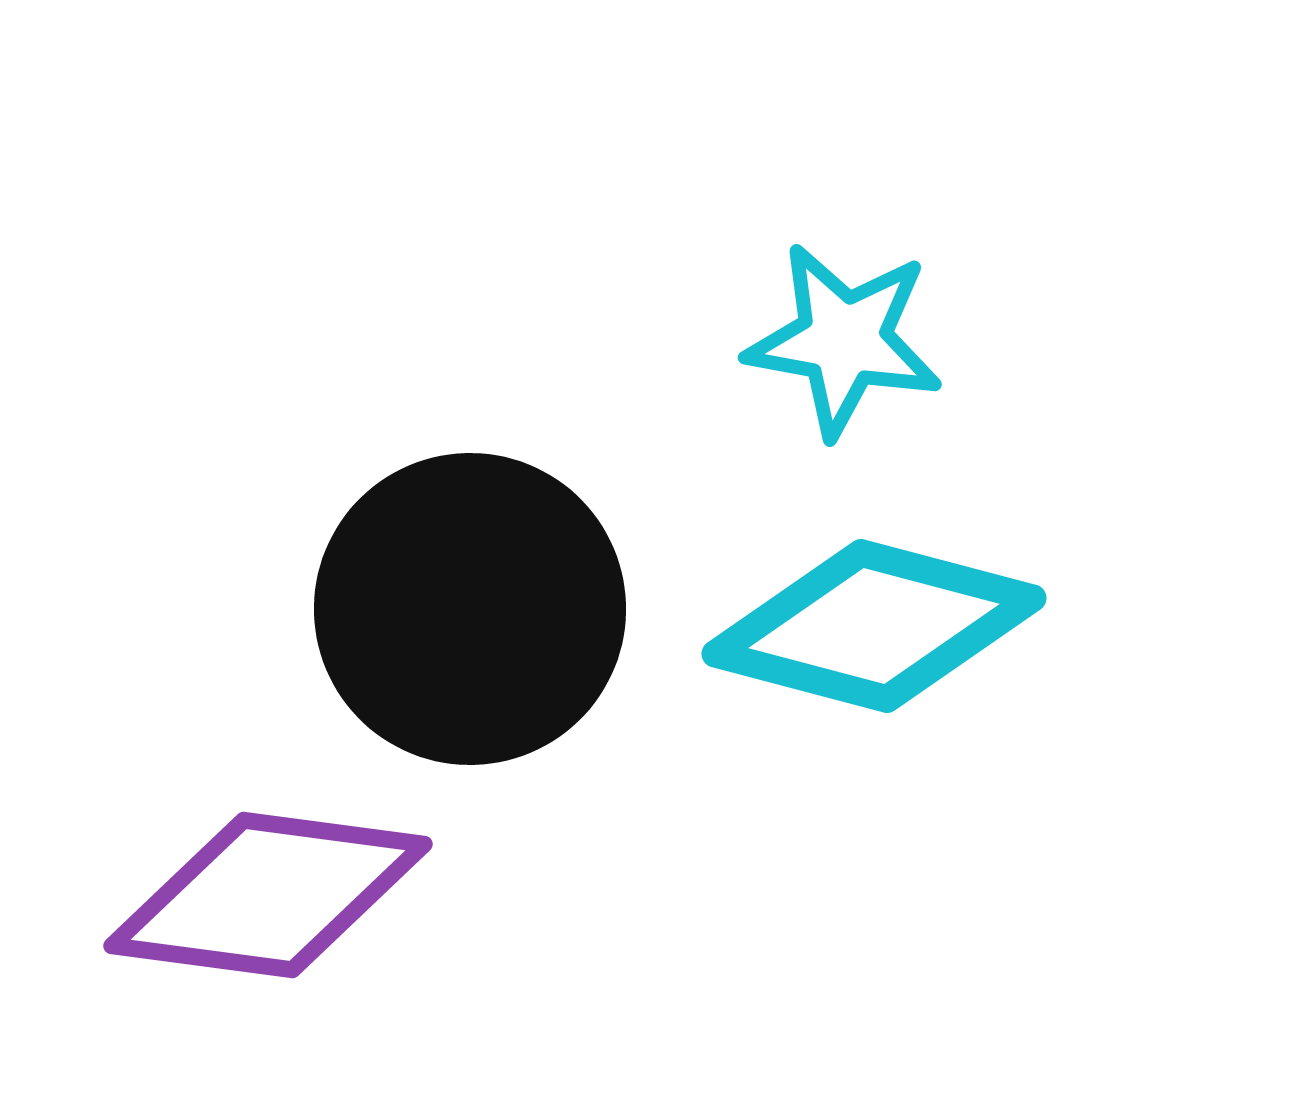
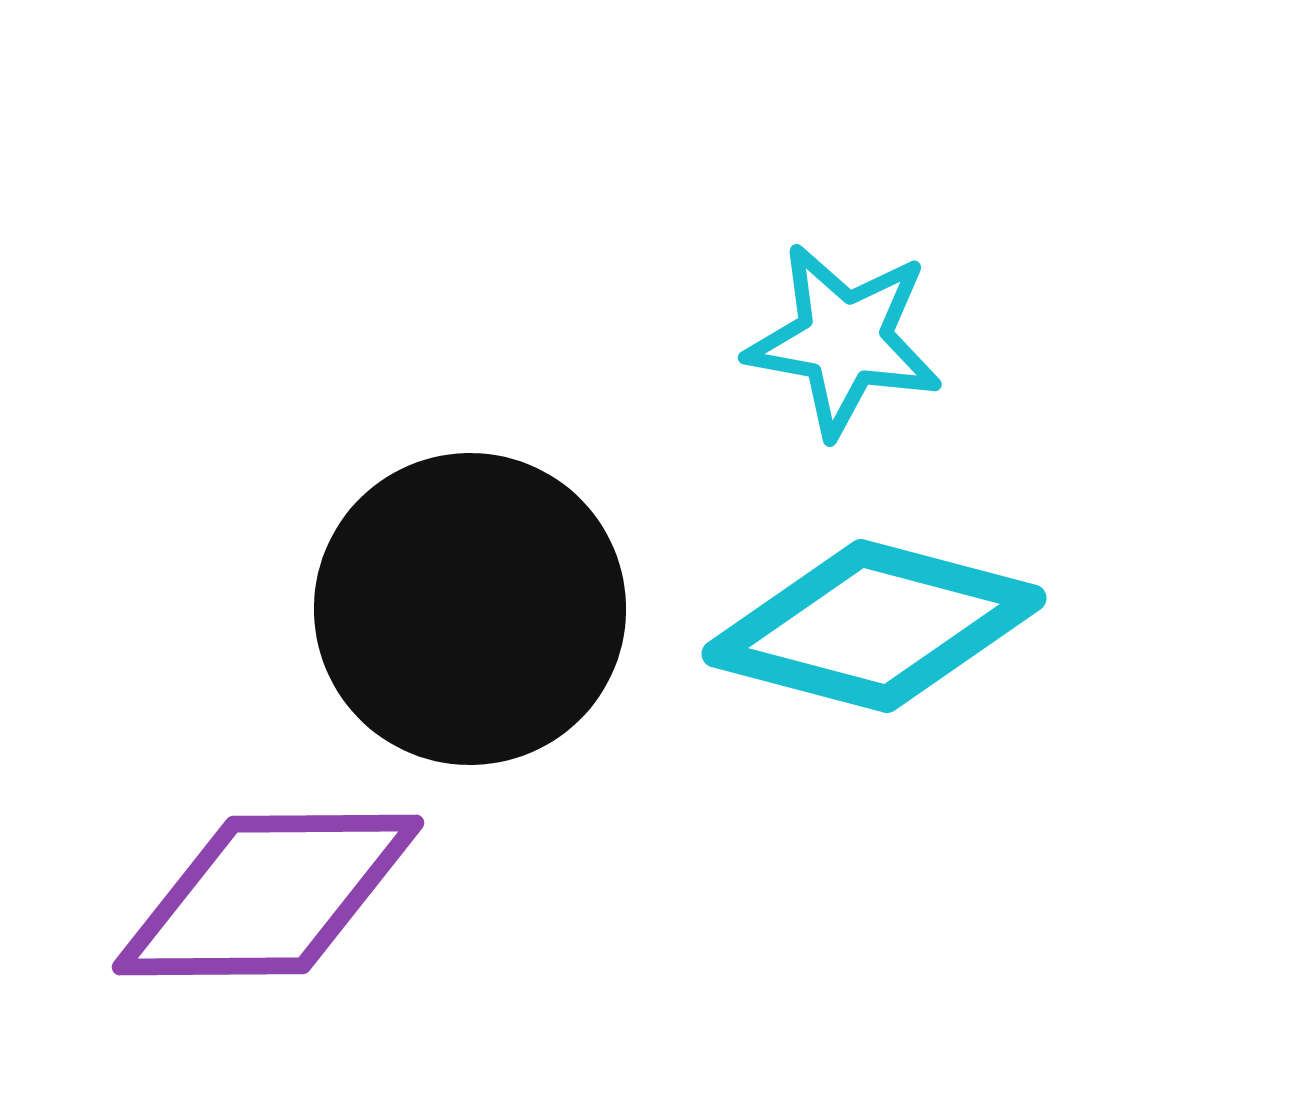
purple diamond: rotated 8 degrees counterclockwise
